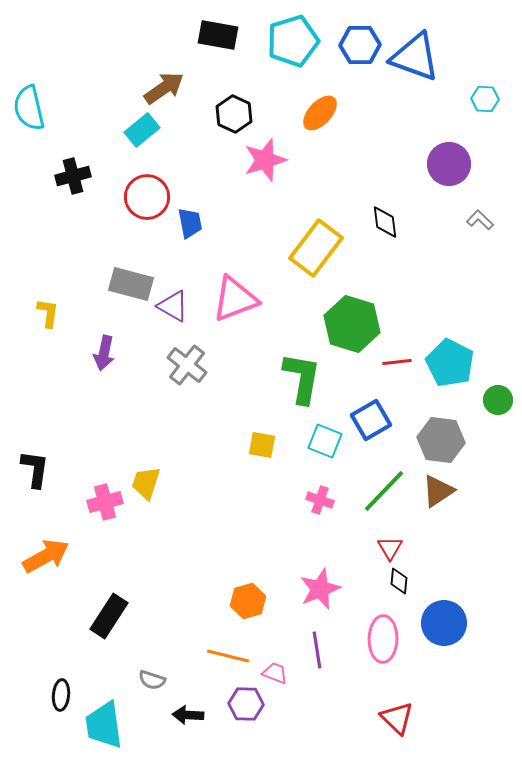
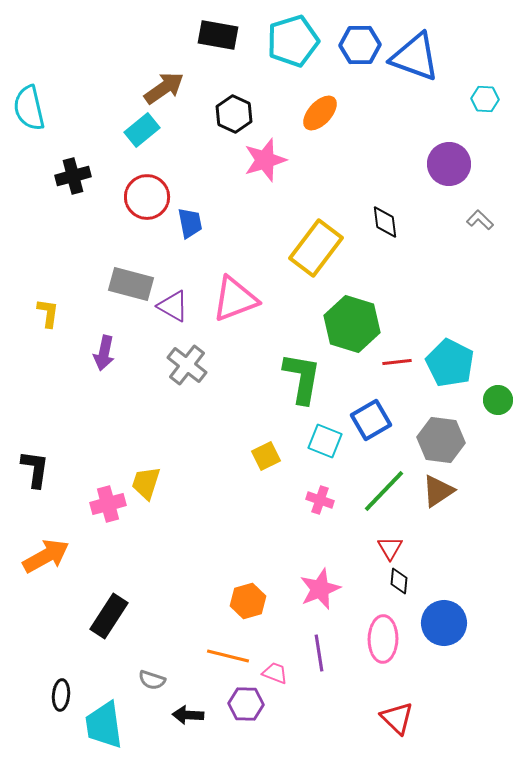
yellow square at (262, 445): moved 4 px right, 11 px down; rotated 36 degrees counterclockwise
pink cross at (105, 502): moved 3 px right, 2 px down
purple line at (317, 650): moved 2 px right, 3 px down
